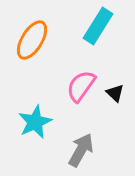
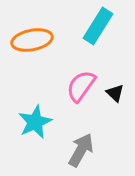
orange ellipse: rotated 48 degrees clockwise
